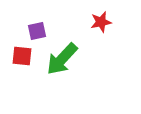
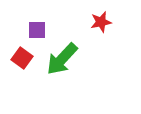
purple square: moved 1 px up; rotated 12 degrees clockwise
red square: moved 2 px down; rotated 30 degrees clockwise
